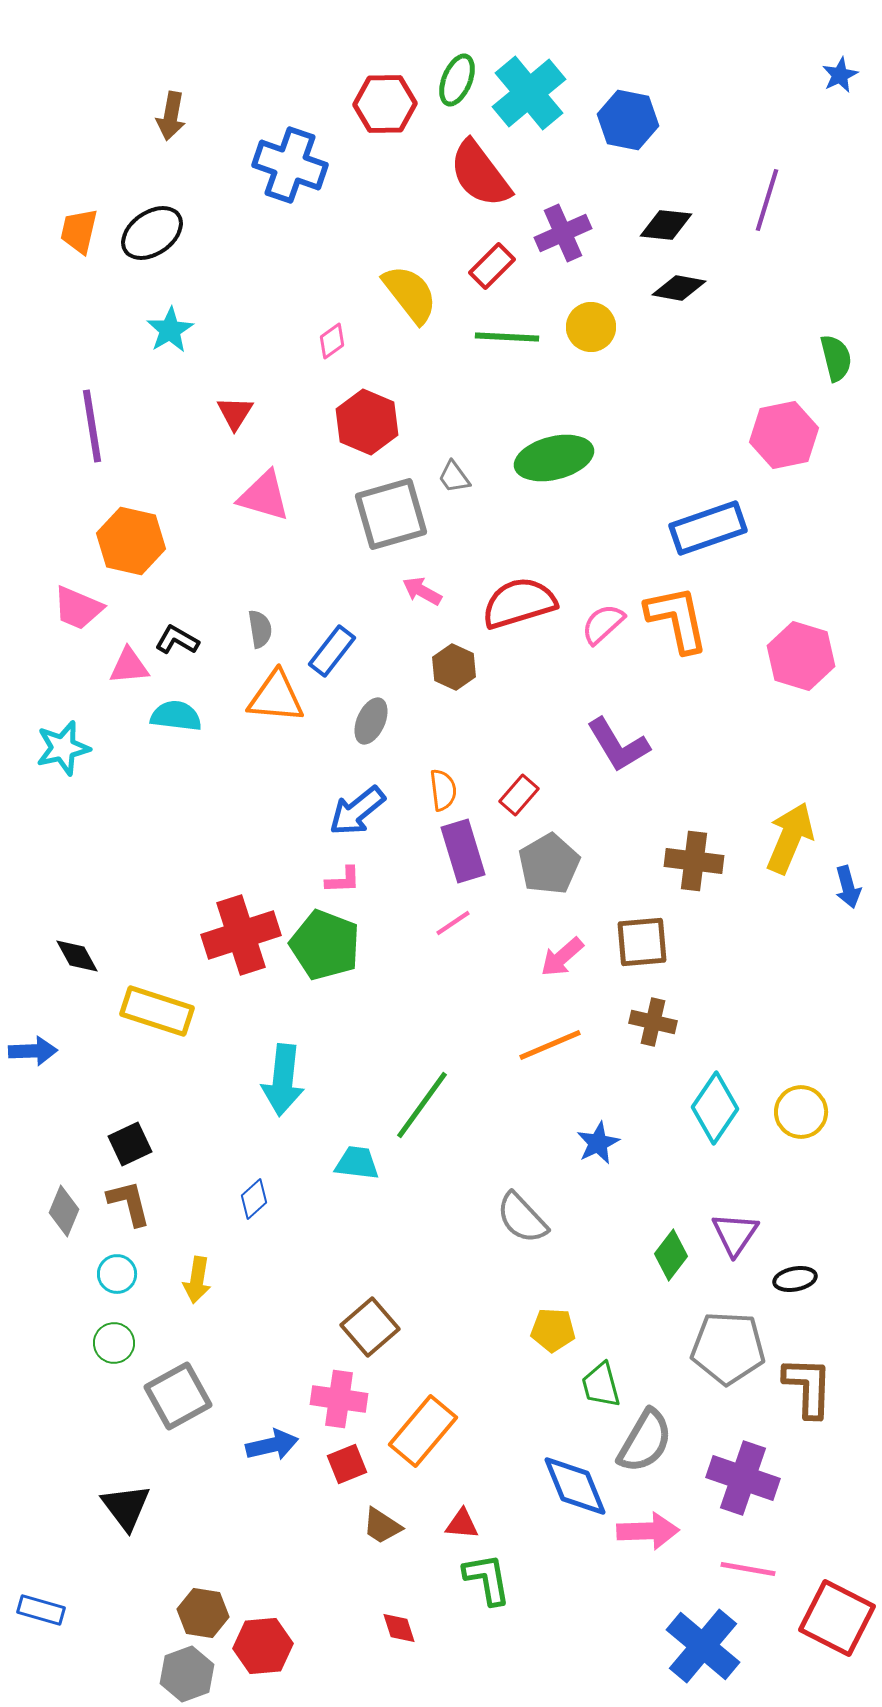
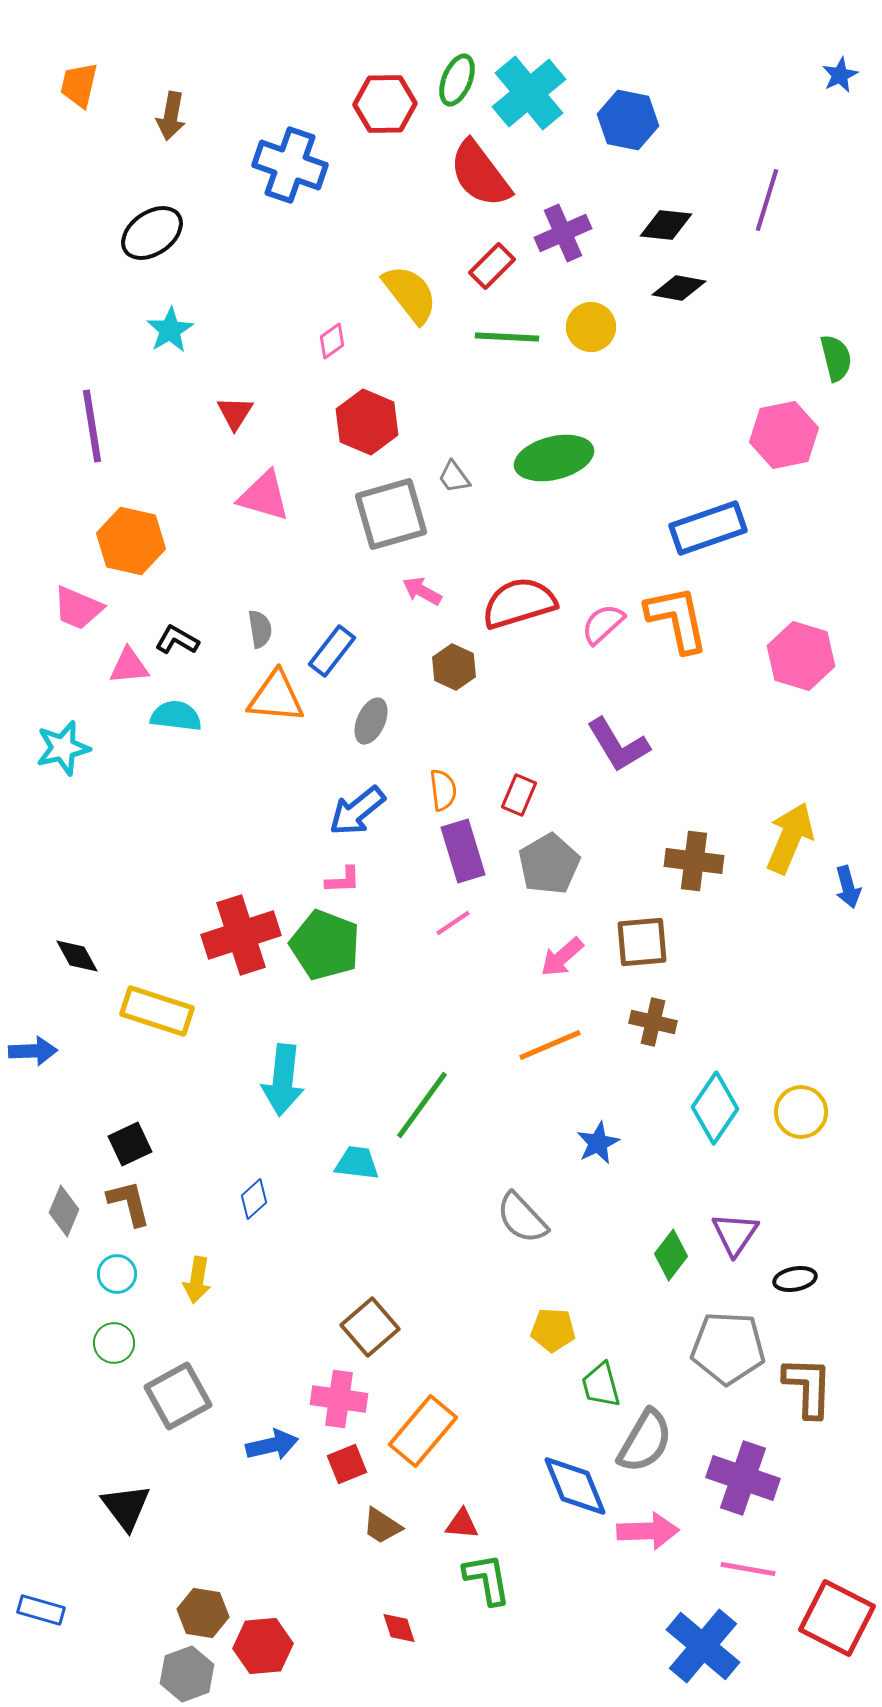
orange trapezoid at (79, 231): moved 146 px up
red rectangle at (519, 795): rotated 18 degrees counterclockwise
